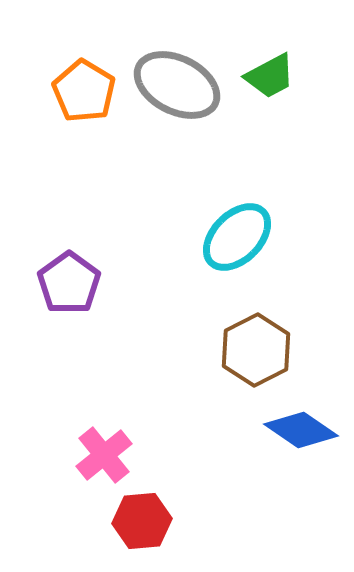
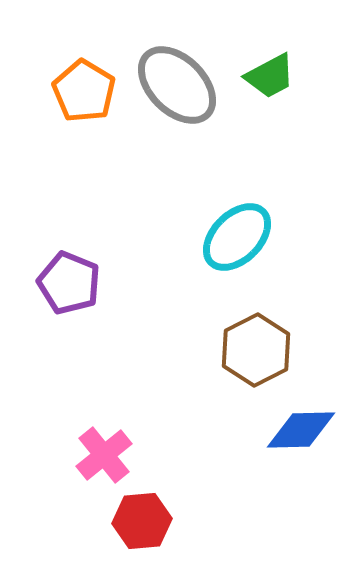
gray ellipse: rotated 18 degrees clockwise
purple pentagon: rotated 14 degrees counterclockwise
blue diamond: rotated 36 degrees counterclockwise
